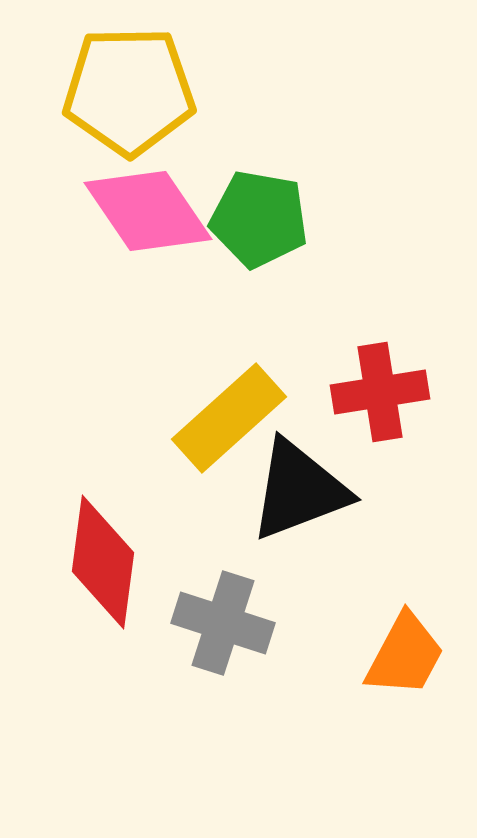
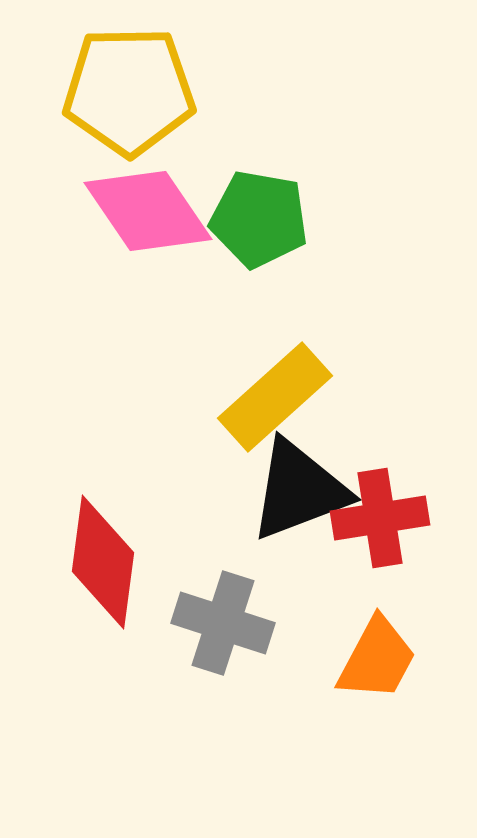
red cross: moved 126 px down
yellow rectangle: moved 46 px right, 21 px up
orange trapezoid: moved 28 px left, 4 px down
